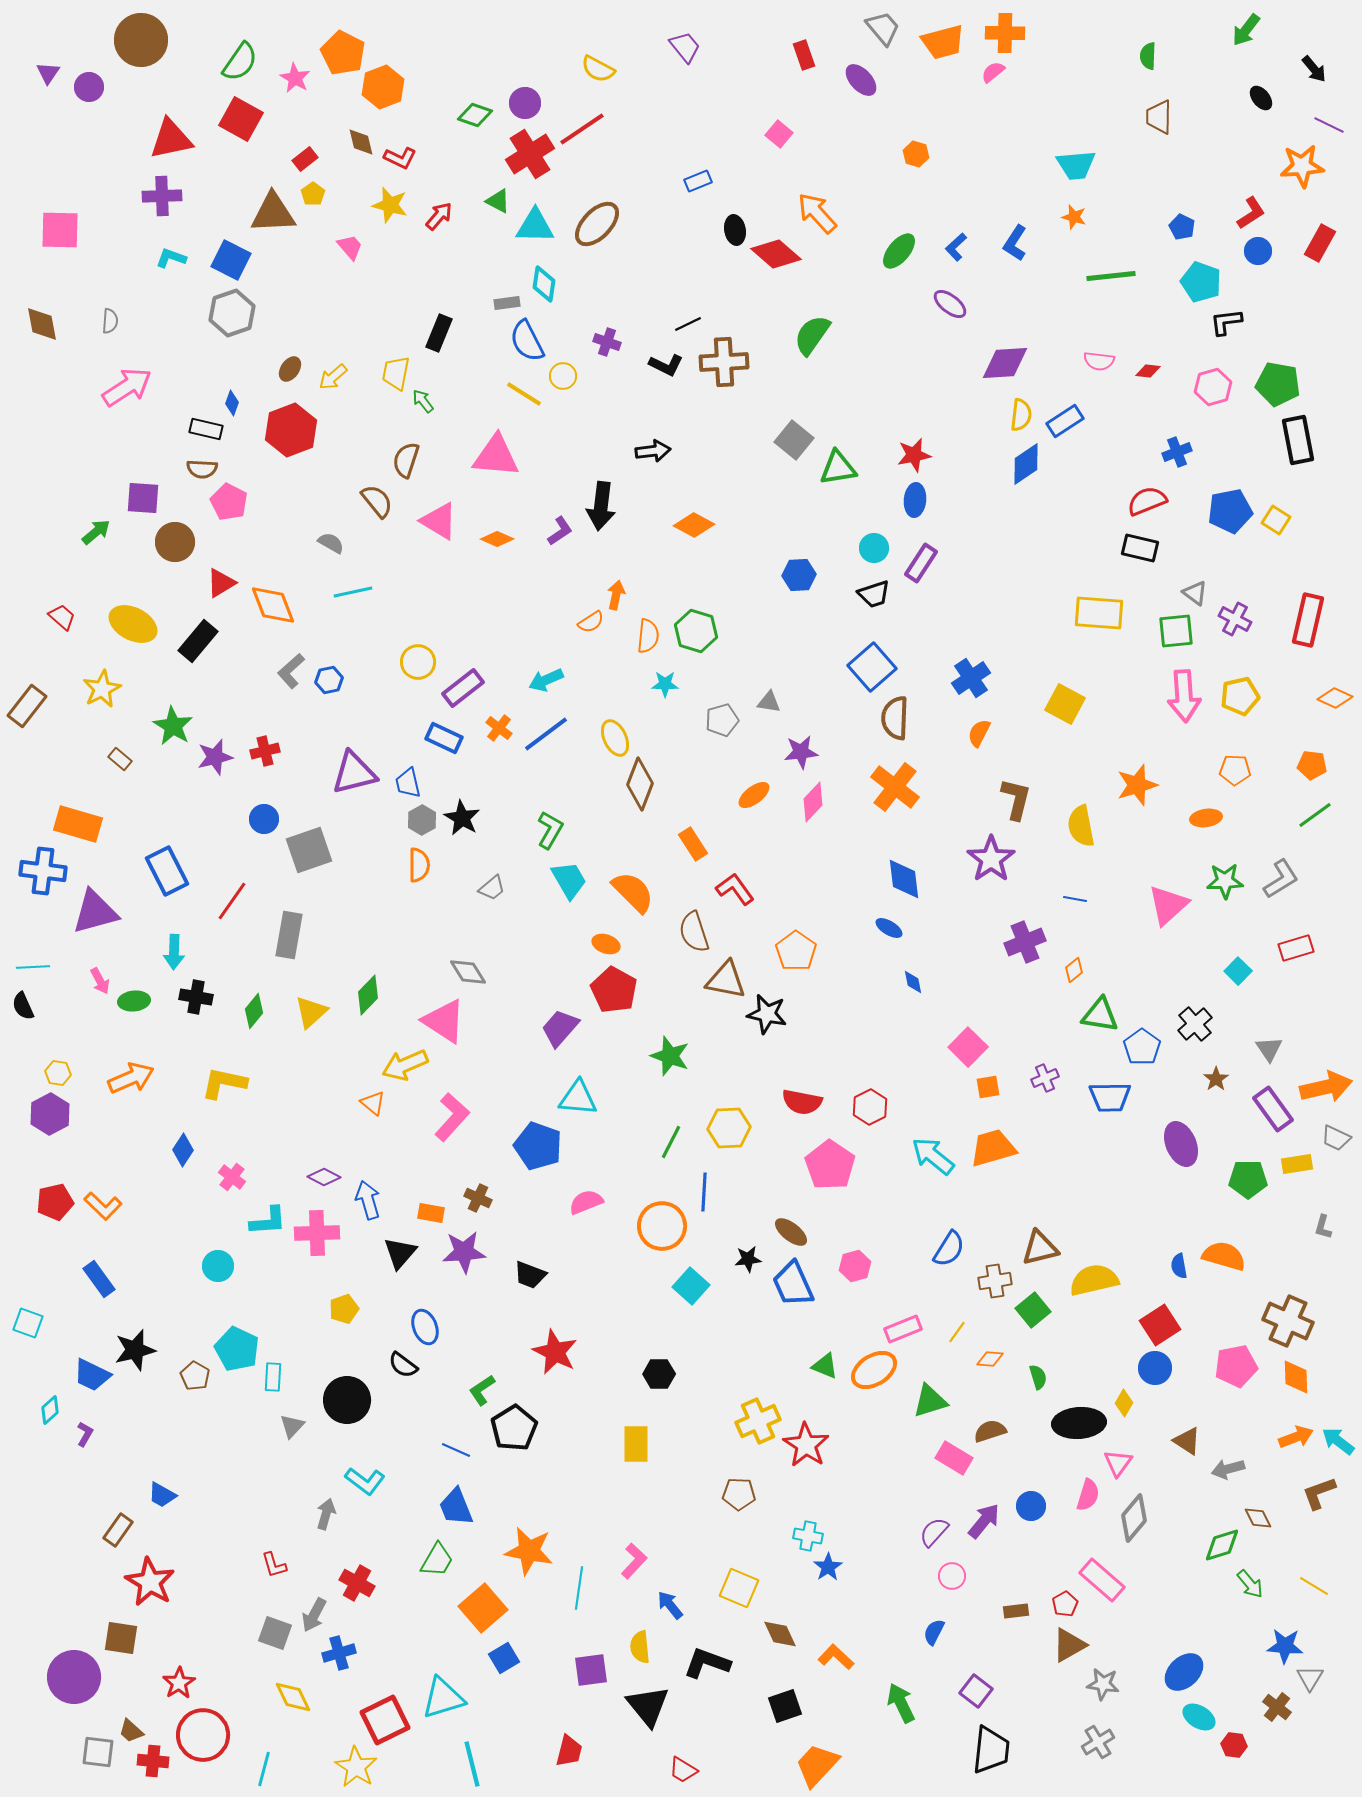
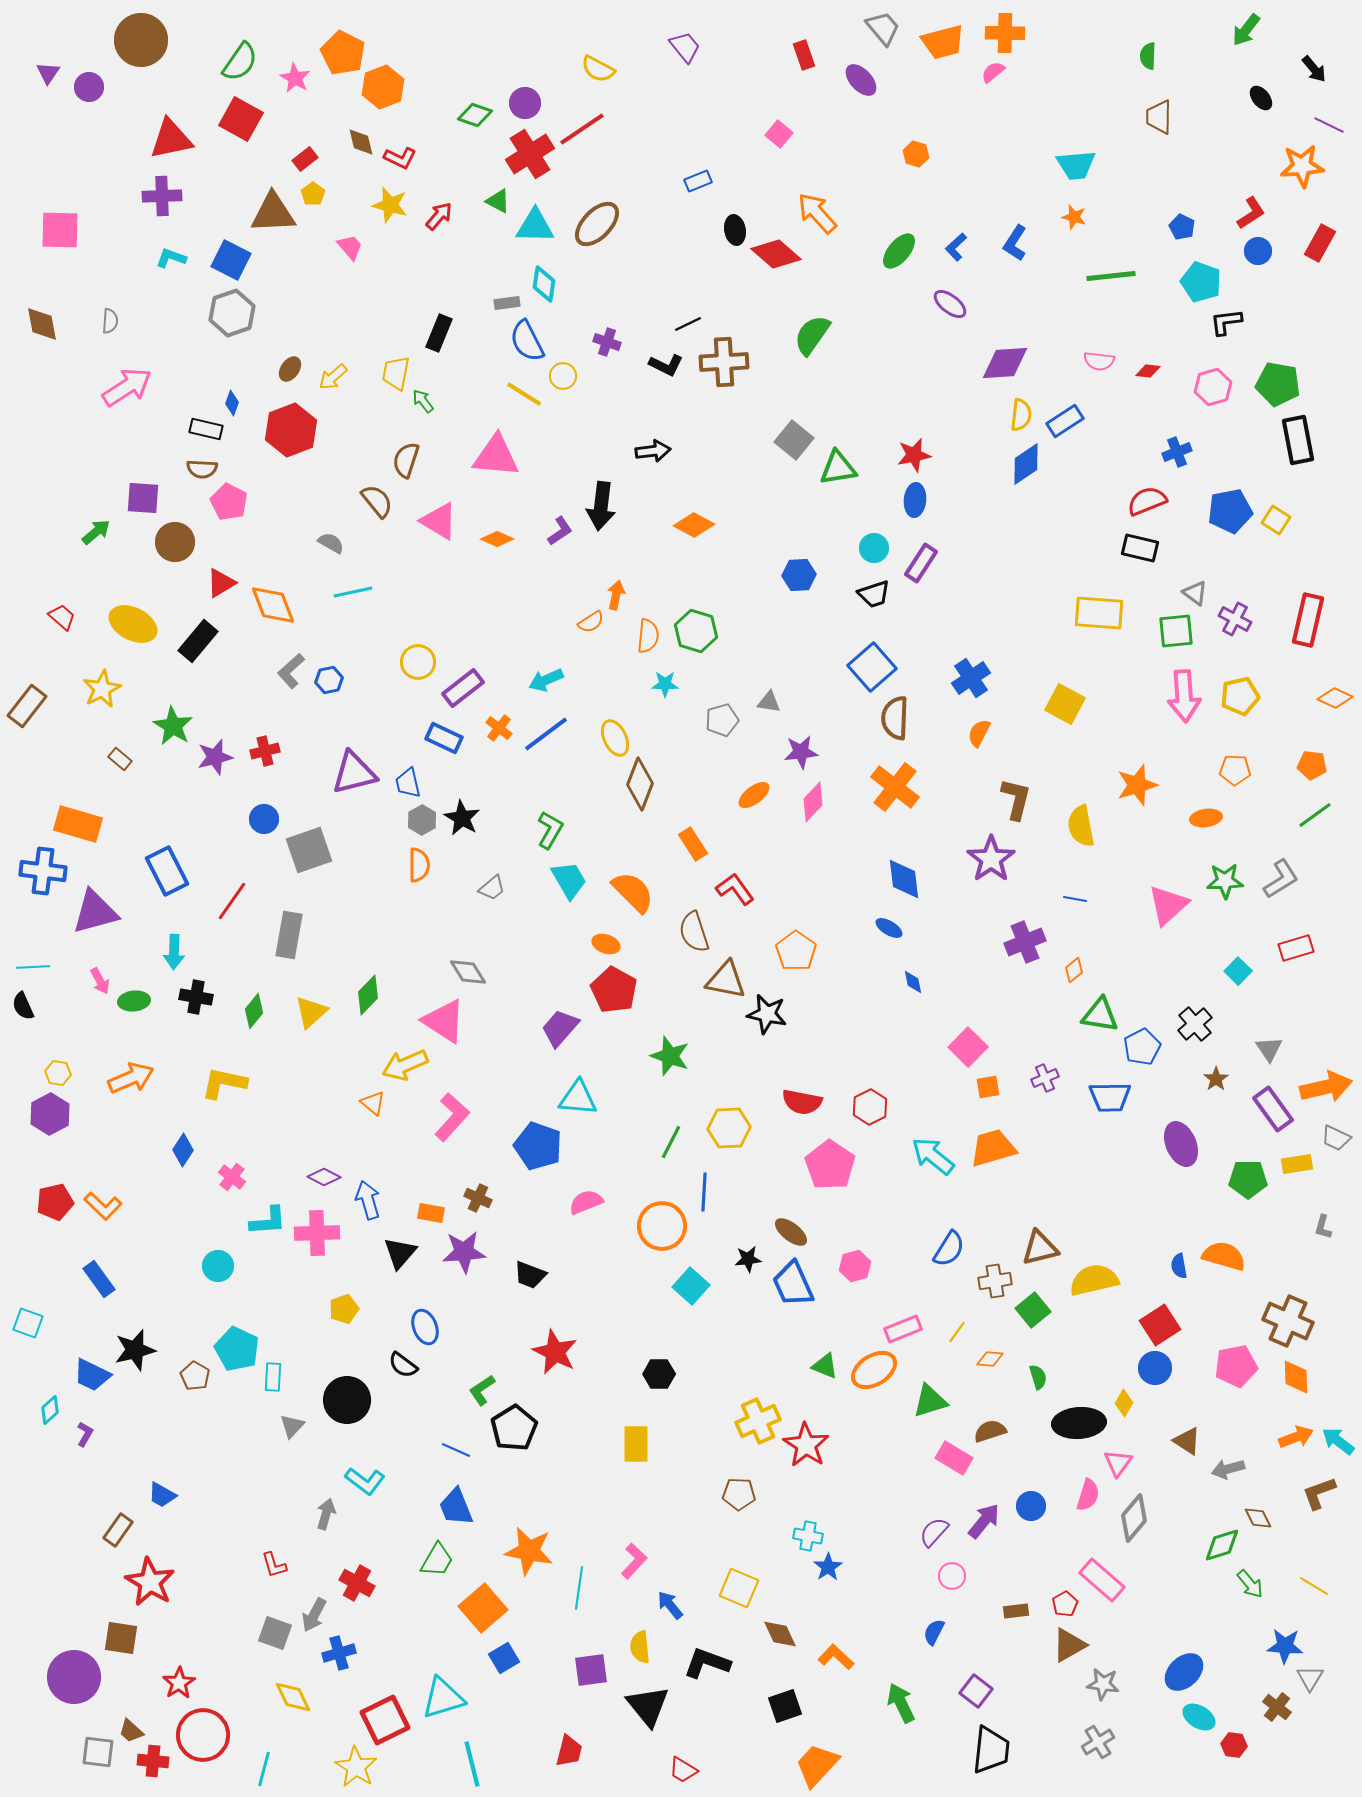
blue pentagon at (1142, 1047): rotated 9 degrees clockwise
